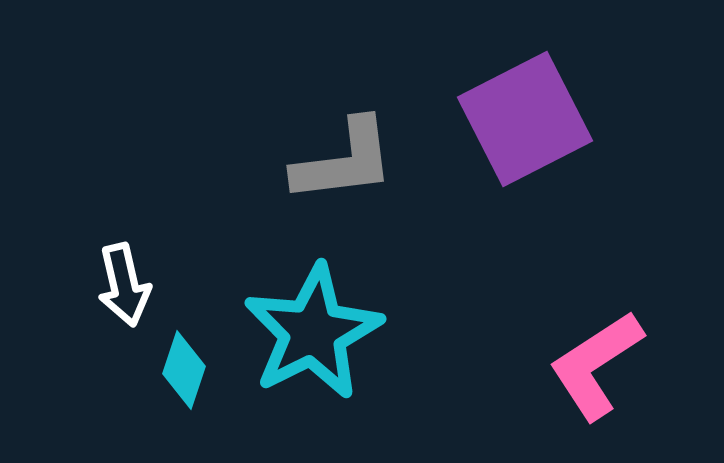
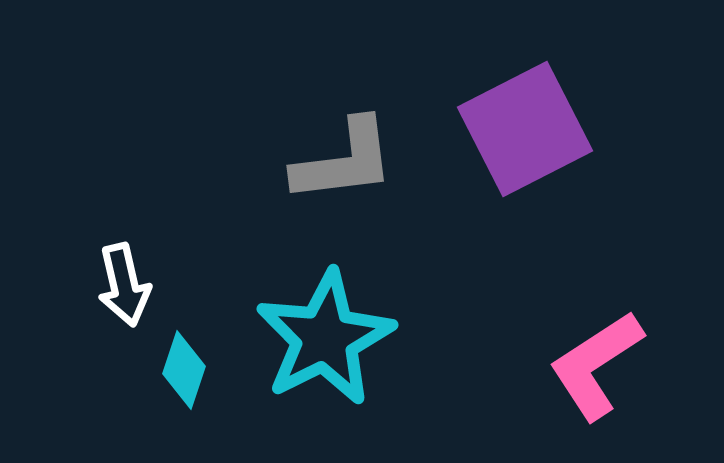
purple square: moved 10 px down
cyan star: moved 12 px right, 6 px down
